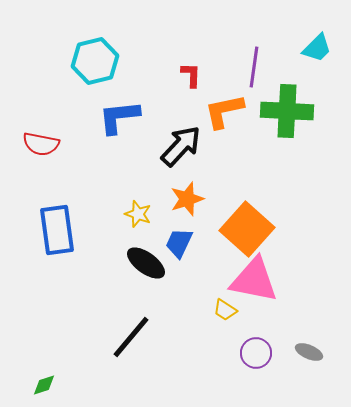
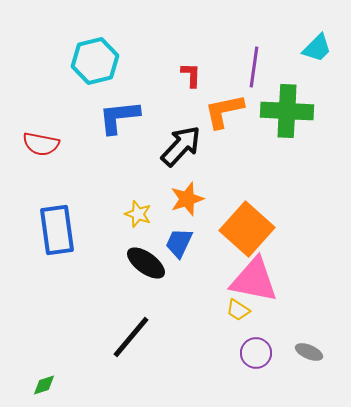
yellow trapezoid: moved 13 px right
